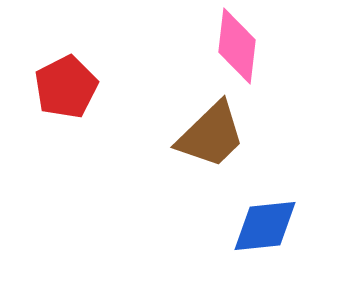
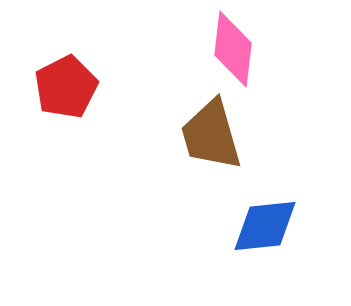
pink diamond: moved 4 px left, 3 px down
brown trapezoid: rotated 118 degrees clockwise
